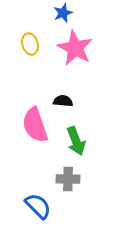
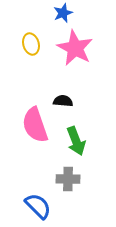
yellow ellipse: moved 1 px right
